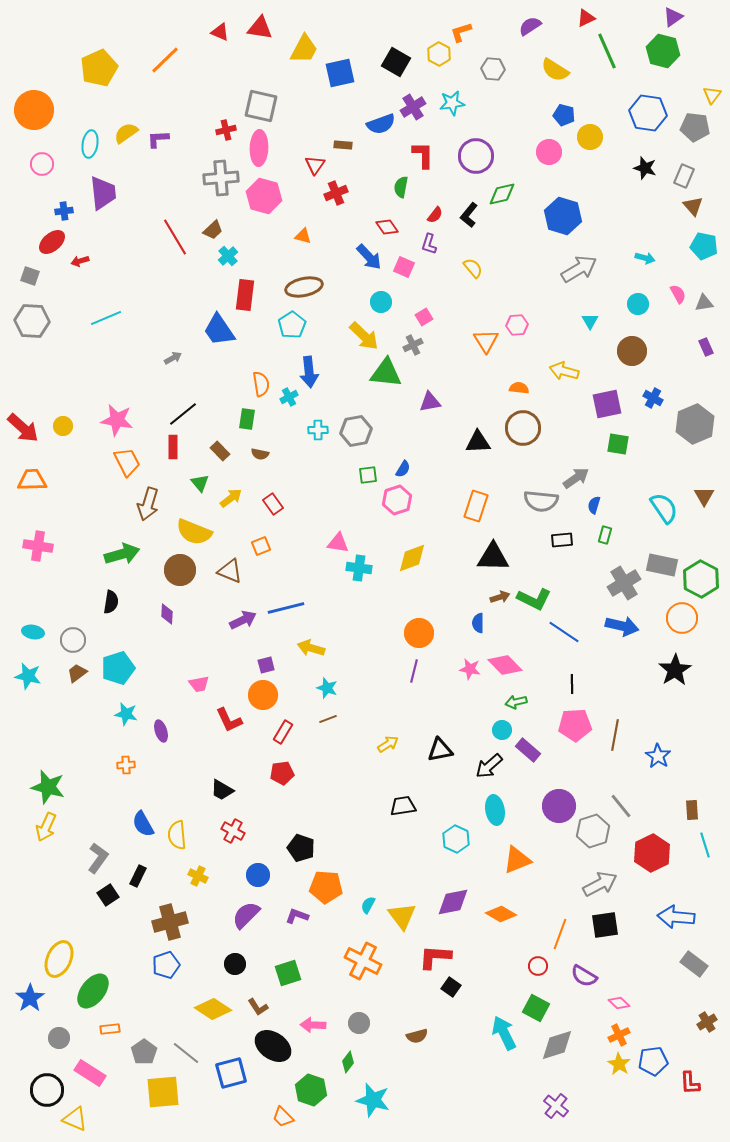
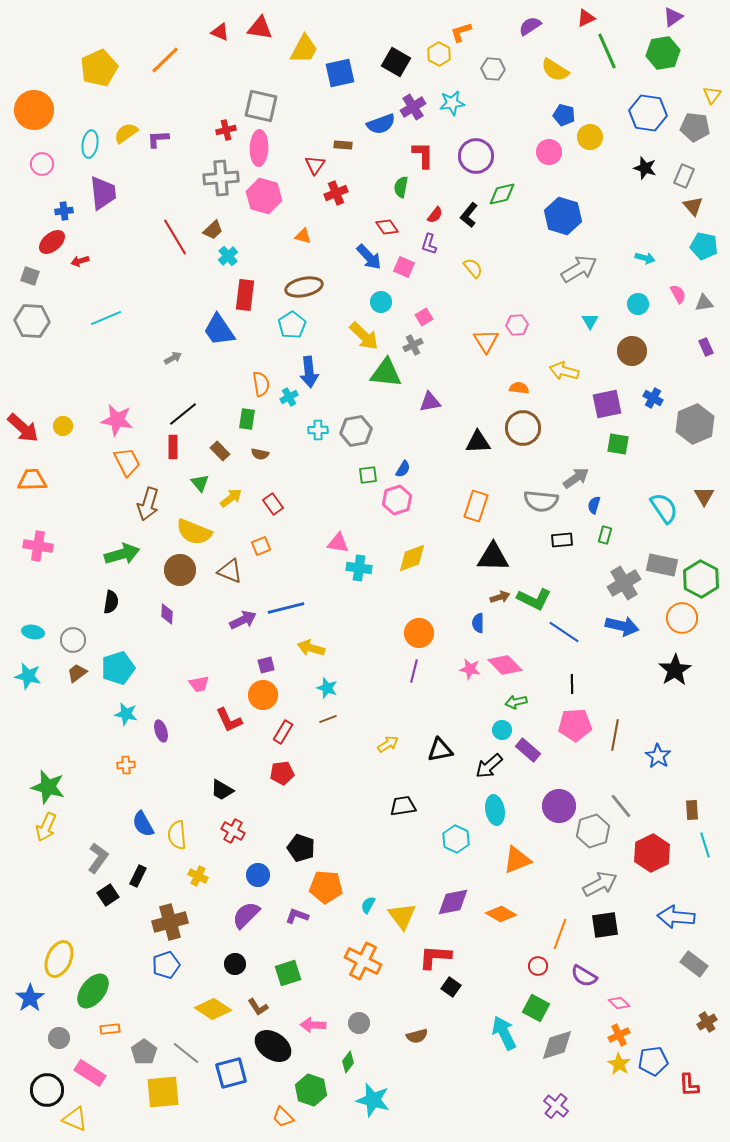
green hexagon at (663, 51): moved 2 px down; rotated 24 degrees counterclockwise
red L-shape at (690, 1083): moved 1 px left, 2 px down
